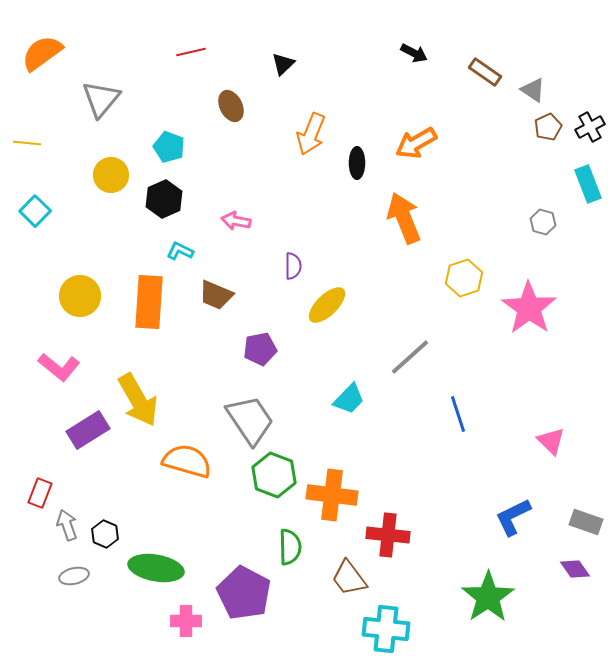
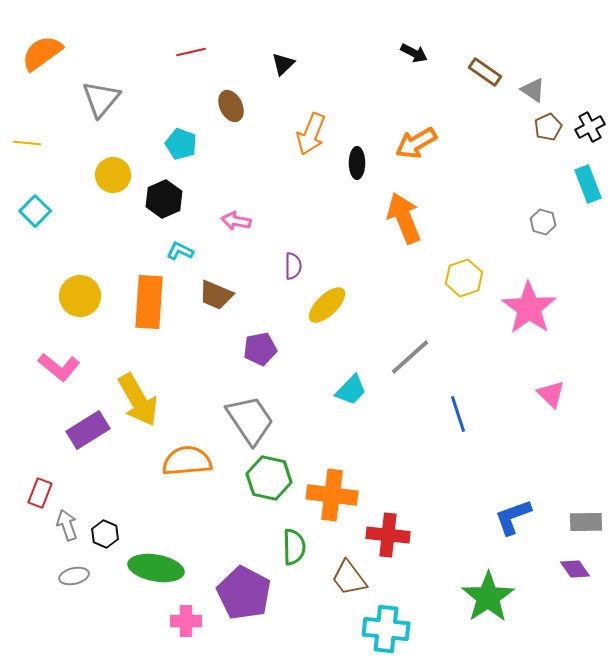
cyan pentagon at (169, 147): moved 12 px right, 3 px up
yellow circle at (111, 175): moved 2 px right
cyan trapezoid at (349, 399): moved 2 px right, 9 px up
pink triangle at (551, 441): moved 47 px up
orange semicircle at (187, 461): rotated 21 degrees counterclockwise
green hexagon at (274, 475): moved 5 px left, 3 px down; rotated 9 degrees counterclockwise
blue L-shape at (513, 517): rotated 6 degrees clockwise
gray rectangle at (586, 522): rotated 20 degrees counterclockwise
green semicircle at (290, 547): moved 4 px right
